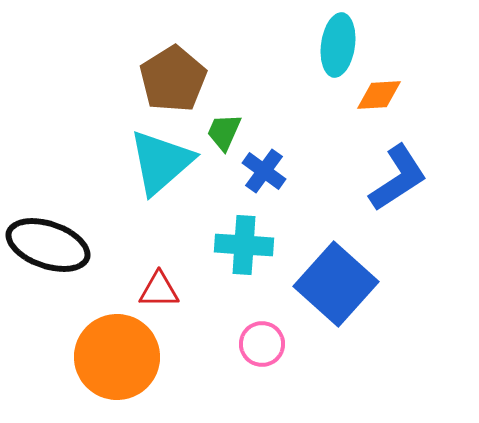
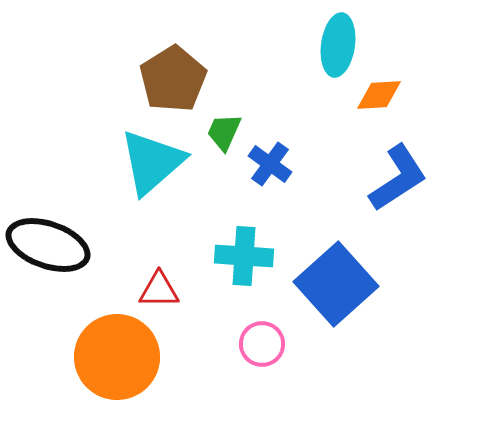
cyan triangle: moved 9 px left
blue cross: moved 6 px right, 7 px up
cyan cross: moved 11 px down
blue square: rotated 6 degrees clockwise
